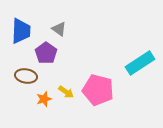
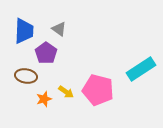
blue trapezoid: moved 3 px right
cyan rectangle: moved 1 px right, 6 px down
